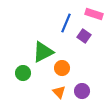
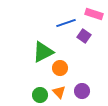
blue line: rotated 48 degrees clockwise
orange circle: moved 2 px left
green circle: moved 17 px right, 22 px down
